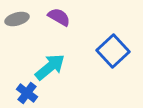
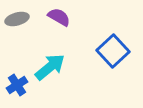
blue cross: moved 10 px left, 8 px up; rotated 20 degrees clockwise
